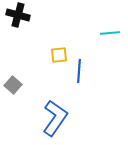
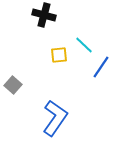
black cross: moved 26 px right
cyan line: moved 26 px left, 12 px down; rotated 48 degrees clockwise
blue line: moved 22 px right, 4 px up; rotated 30 degrees clockwise
